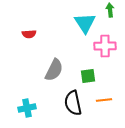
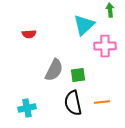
cyan triangle: moved 1 px left, 2 px down; rotated 20 degrees clockwise
green square: moved 10 px left, 1 px up
orange line: moved 2 px left, 2 px down
